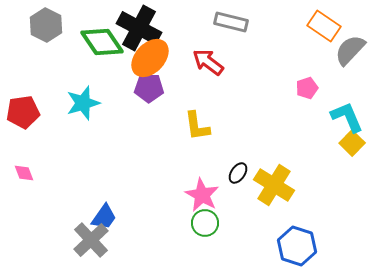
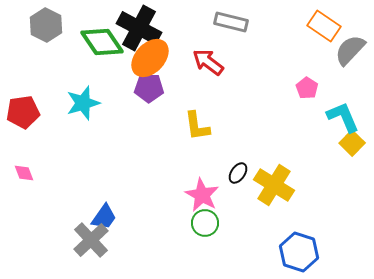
pink pentagon: rotated 20 degrees counterclockwise
cyan L-shape: moved 4 px left
blue hexagon: moved 2 px right, 6 px down
